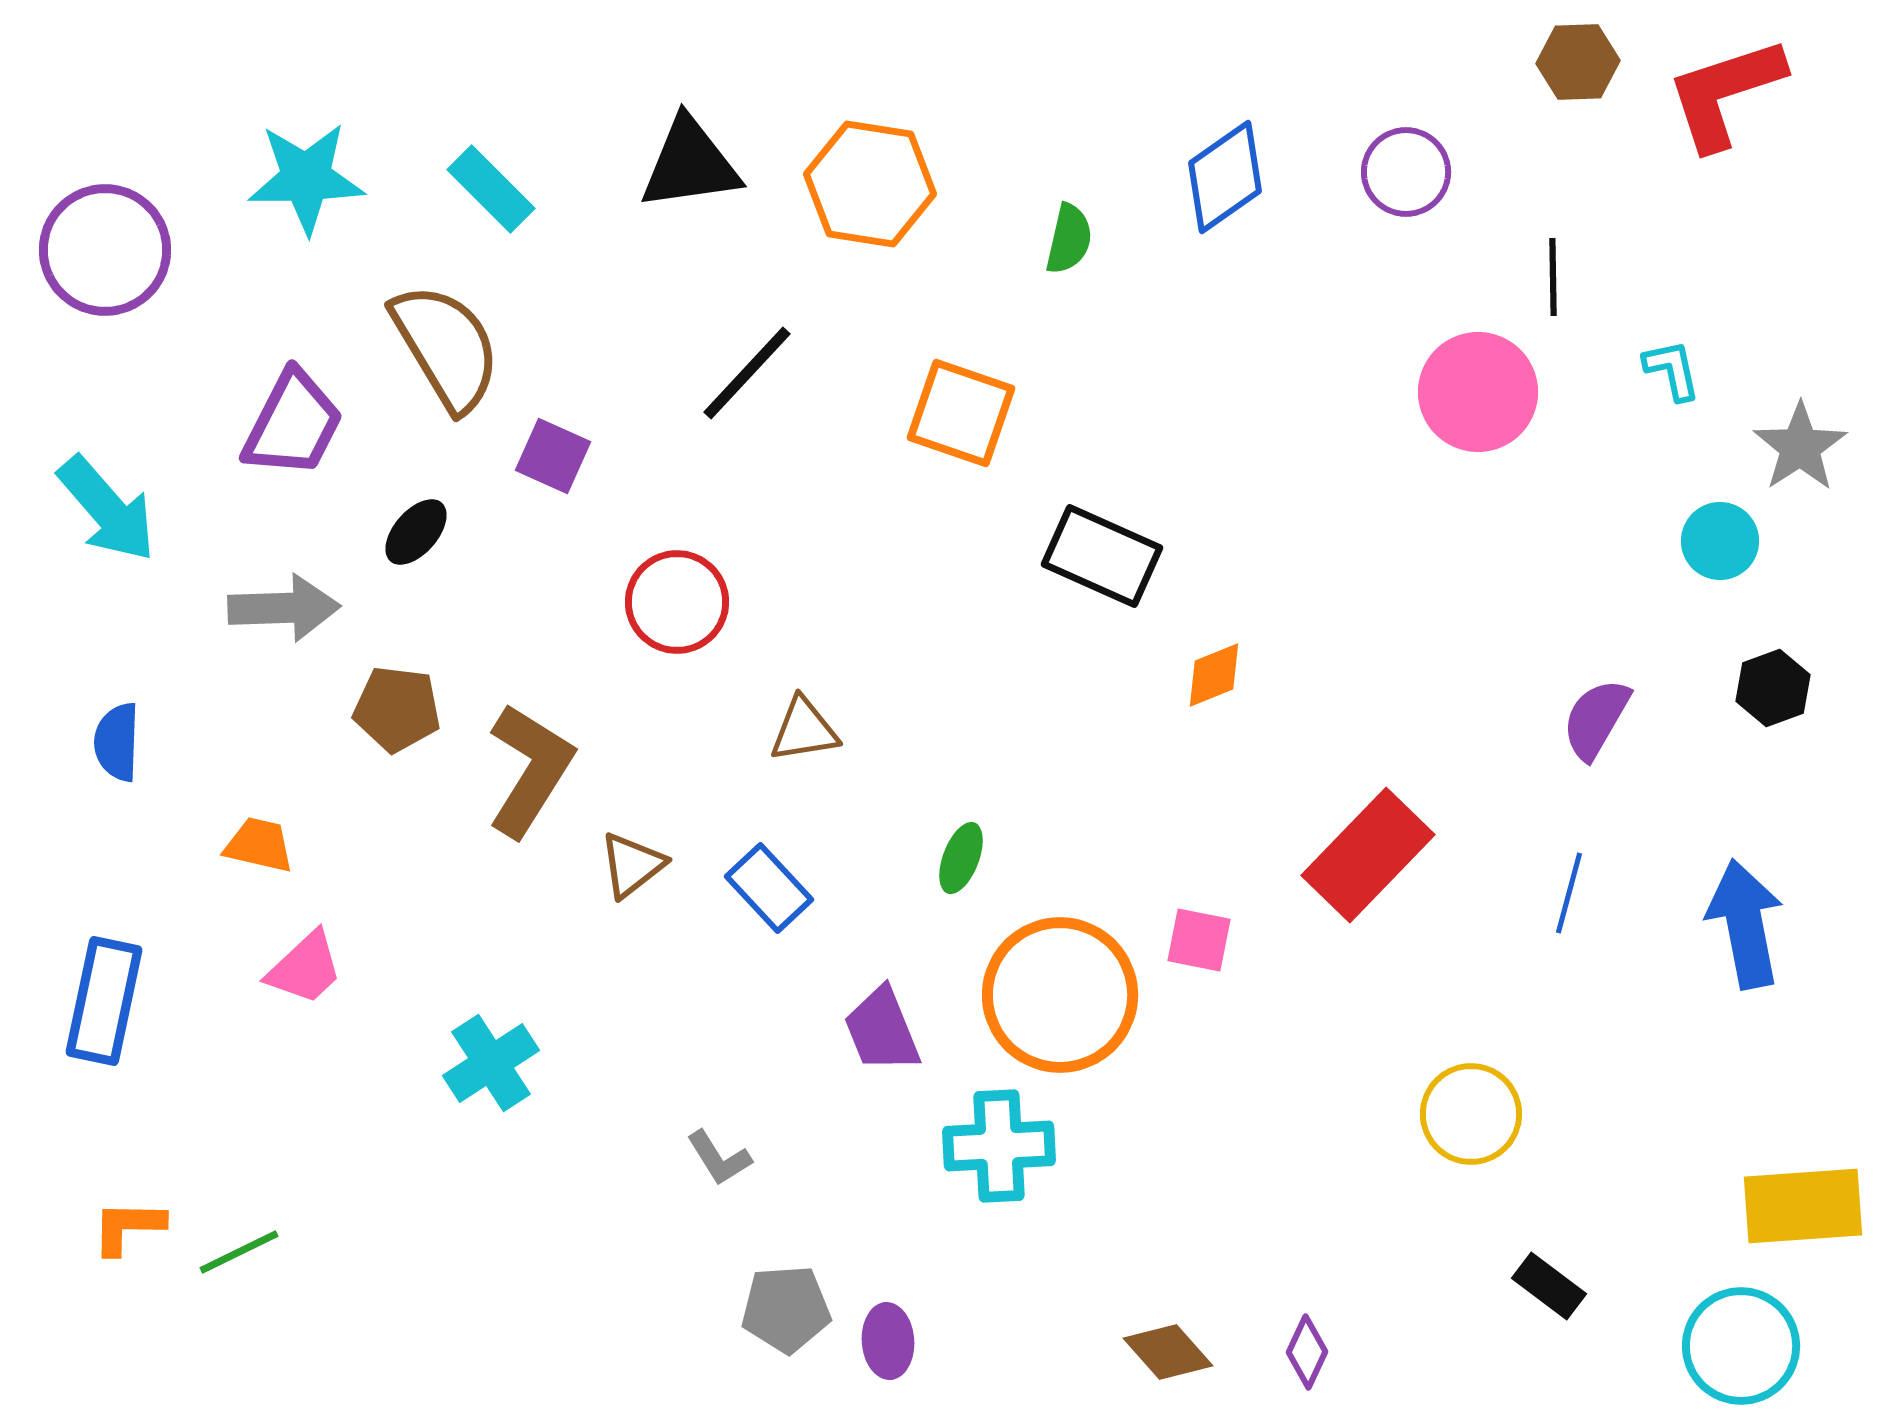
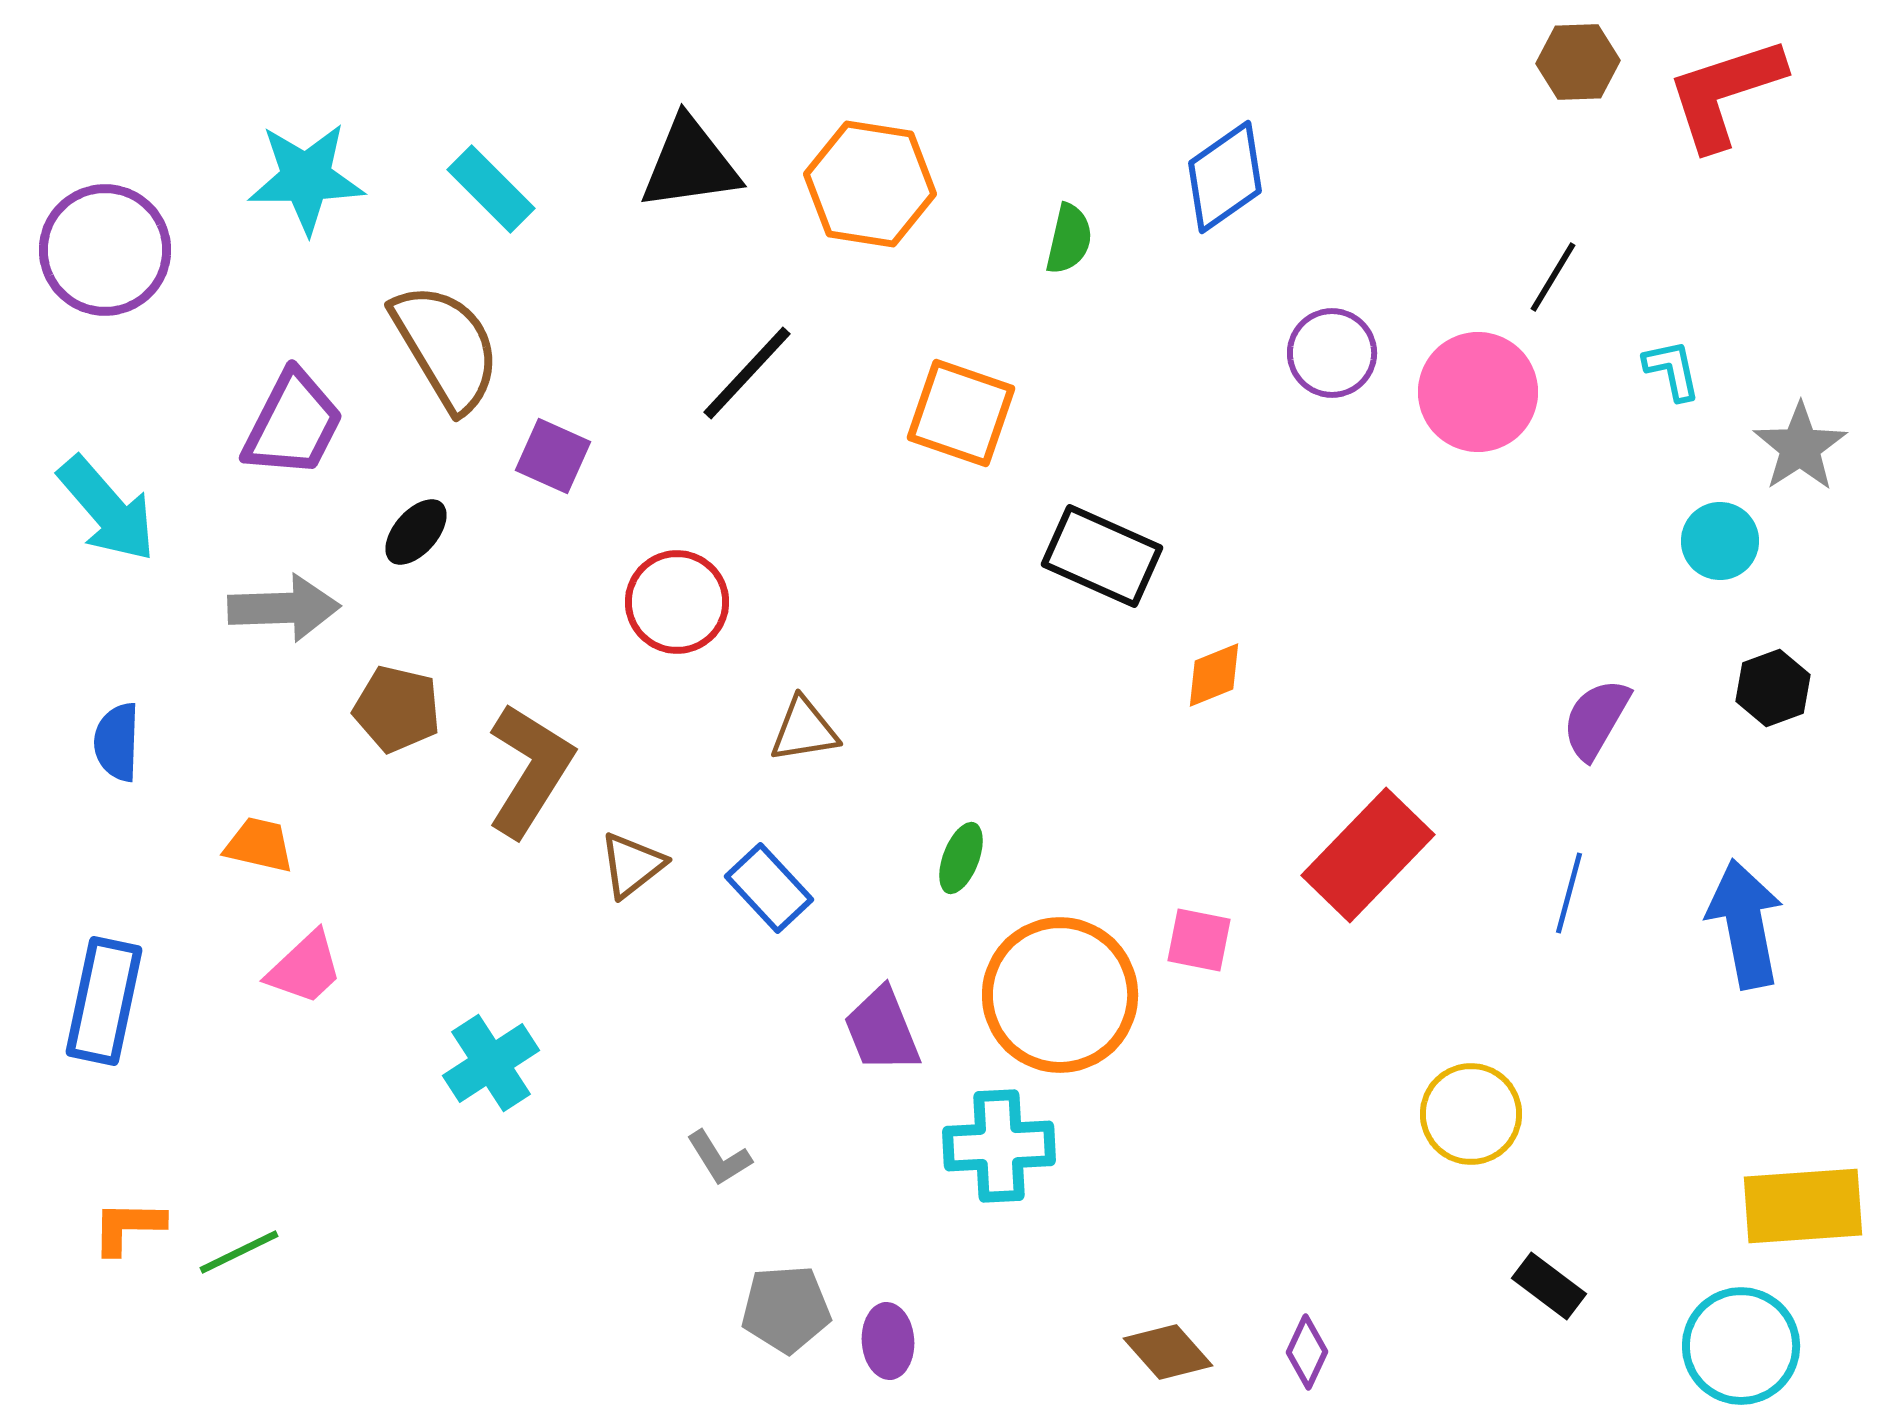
purple circle at (1406, 172): moved 74 px left, 181 px down
black line at (1553, 277): rotated 32 degrees clockwise
brown pentagon at (397, 709): rotated 6 degrees clockwise
